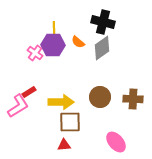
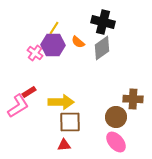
yellow line: rotated 32 degrees clockwise
brown circle: moved 16 px right, 20 px down
